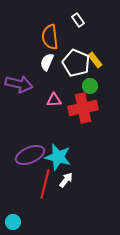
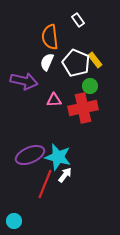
purple arrow: moved 5 px right, 3 px up
white arrow: moved 1 px left, 5 px up
red line: rotated 8 degrees clockwise
cyan circle: moved 1 px right, 1 px up
